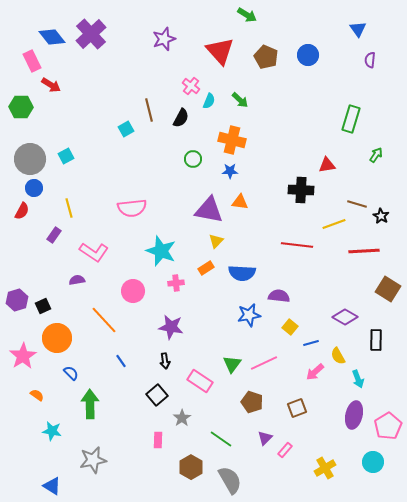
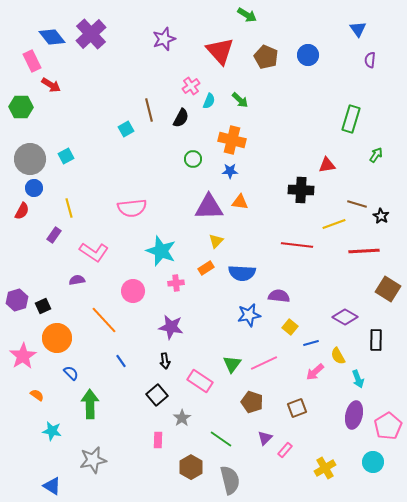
pink cross at (191, 86): rotated 18 degrees clockwise
purple triangle at (209, 210): moved 3 px up; rotated 12 degrees counterclockwise
gray semicircle at (230, 480): rotated 16 degrees clockwise
